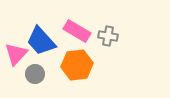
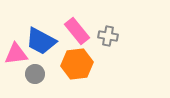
pink rectangle: rotated 20 degrees clockwise
blue trapezoid: rotated 20 degrees counterclockwise
pink triangle: rotated 40 degrees clockwise
orange hexagon: moved 1 px up
